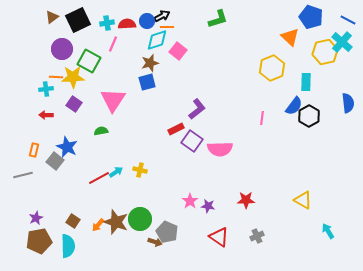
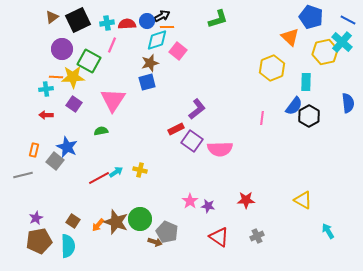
pink line at (113, 44): moved 1 px left, 1 px down
